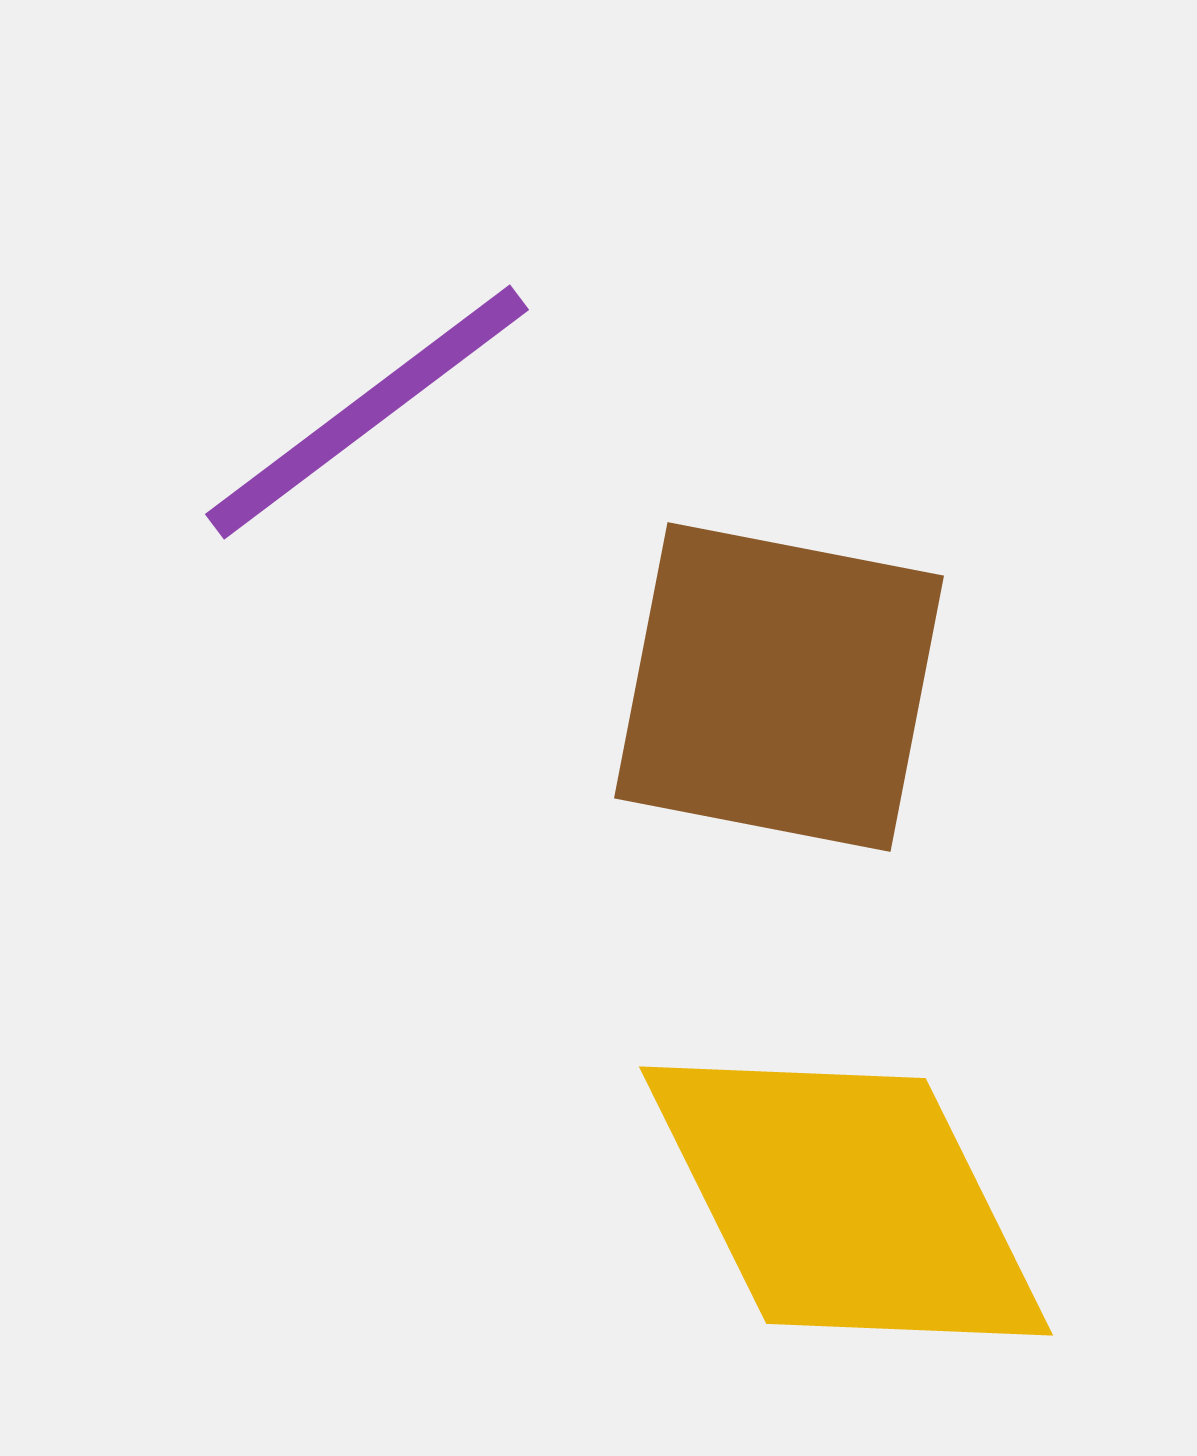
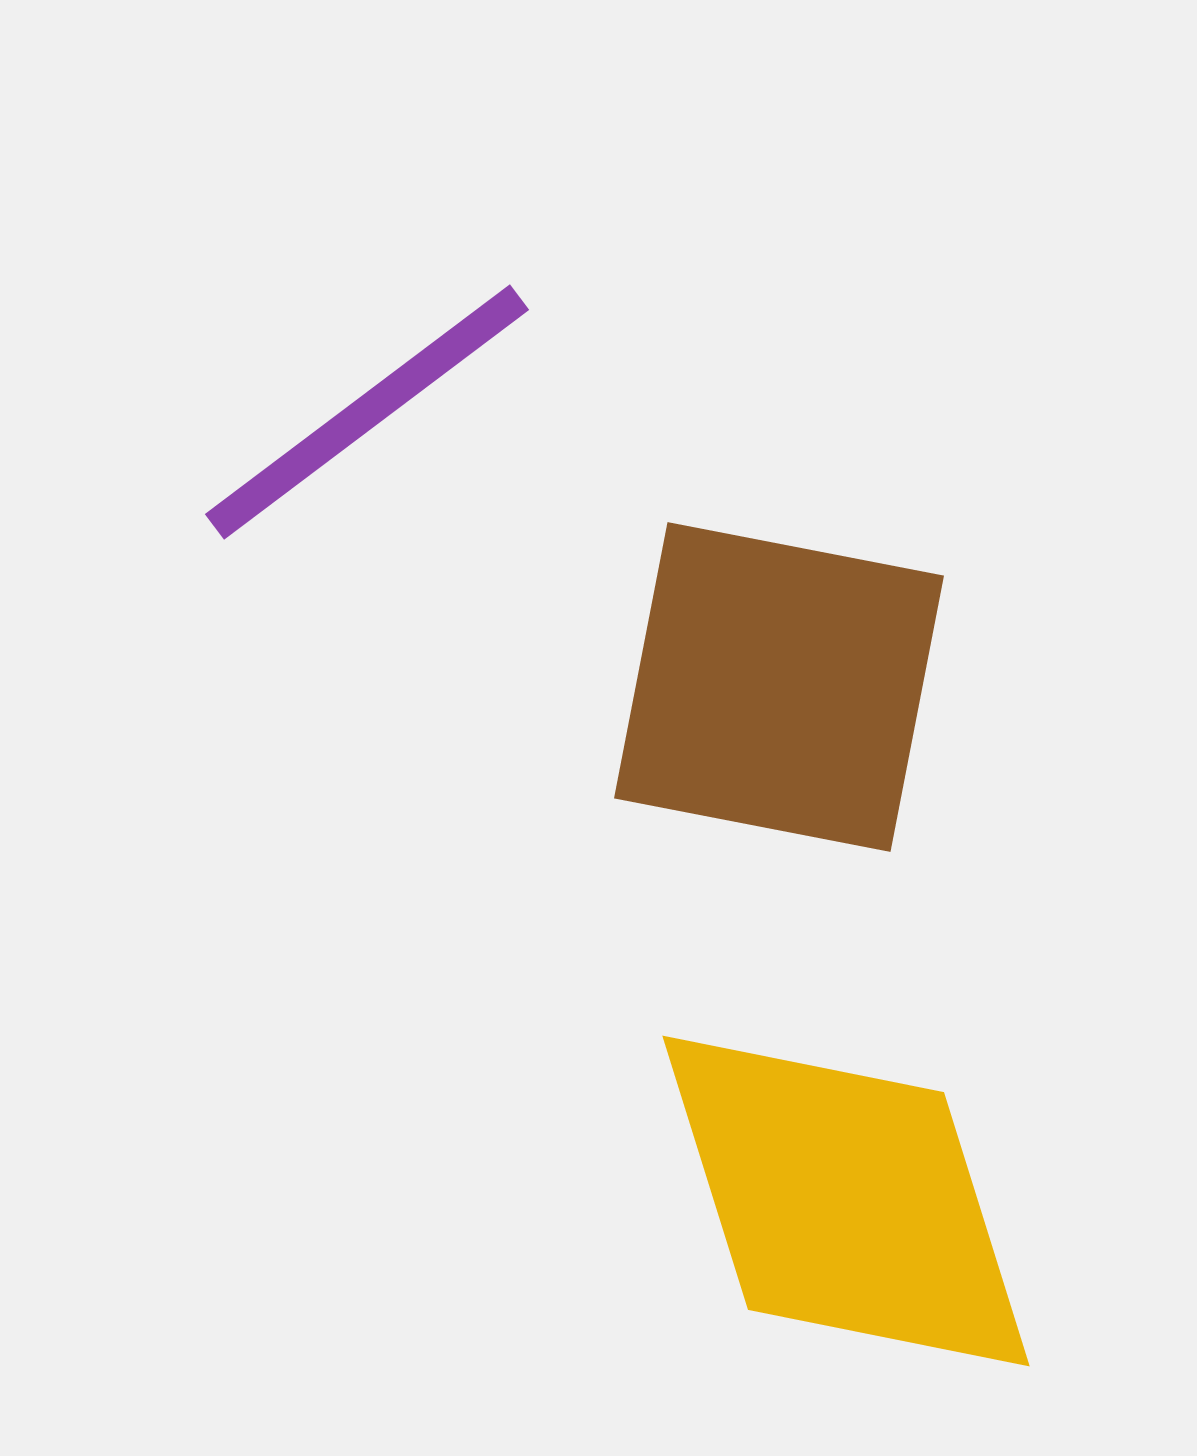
yellow diamond: rotated 9 degrees clockwise
